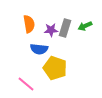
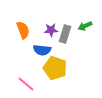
orange semicircle: moved 6 px left, 6 px down; rotated 12 degrees counterclockwise
gray rectangle: moved 6 px down
blue semicircle: moved 3 px right, 1 px down
